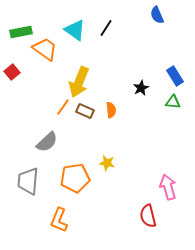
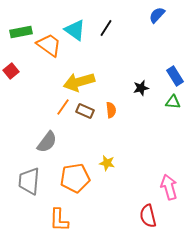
blue semicircle: rotated 66 degrees clockwise
orange trapezoid: moved 4 px right, 4 px up
red square: moved 1 px left, 1 px up
yellow arrow: rotated 52 degrees clockwise
black star: rotated 14 degrees clockwise
gray semicircle: rotated 10 degrees counterclockwise
gray trapezoid: moved 1 px right
pink arrow: moved 1 px right
orange L-shape: rotated 20 degrees counterclockwise
